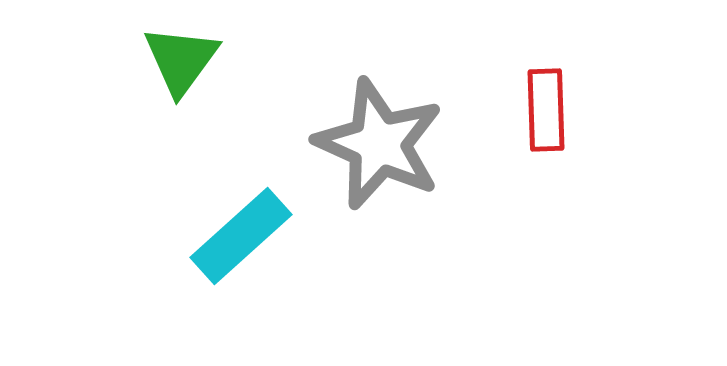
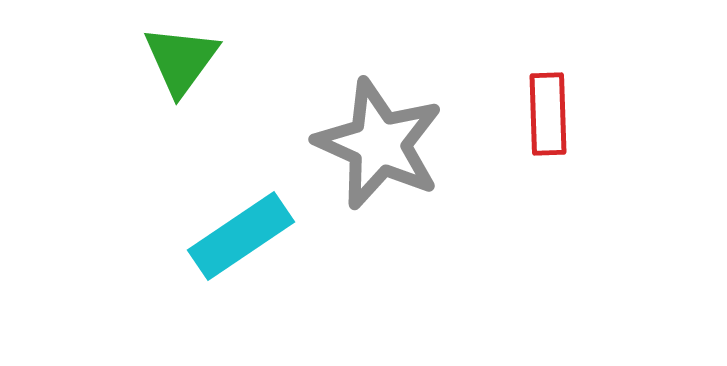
red rectangle: moved 2 px right, 4 px down
cyan rectangle: rotated 8 degrees clockwise
